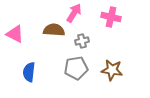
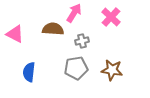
pink cross: rotated 30 degrees clockwise
brown semicircle: moved 1 px left, 1 px up
